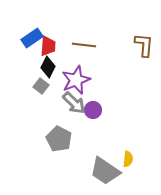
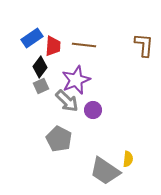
red trapezoid: moved 5 px right
black diamond: moved 8 px left; rotated 10 degrees clockwise
gray square: rotated 28 degrees clockwise
gray arrow: moved 7 px left, 2 px up
